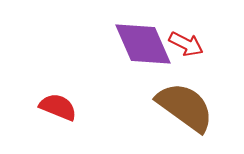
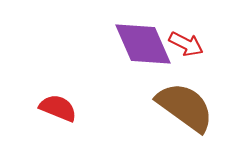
red semicircle: moved 1 px down
